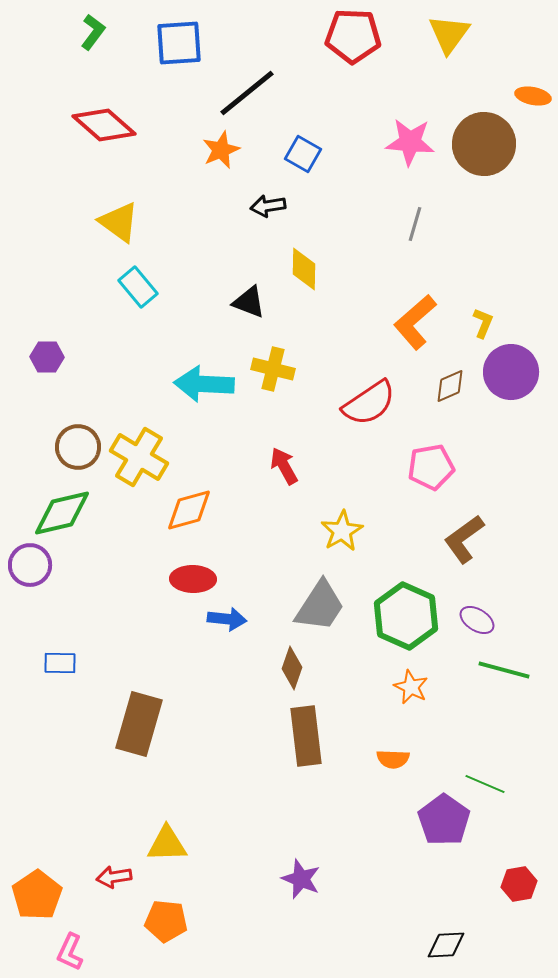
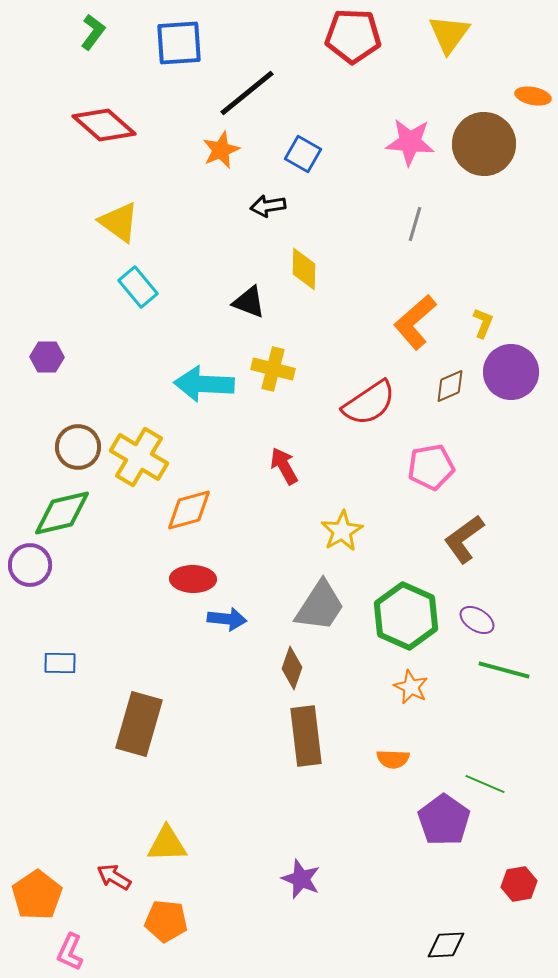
red arrow at (114, 877): rotated 40 degrees clockwise
